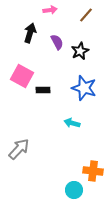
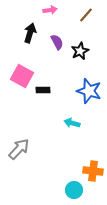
blue star: moved 5 px right, 3 px down
